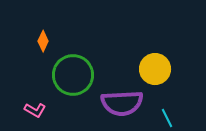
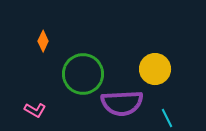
green circle: moved 10 px right, 1 px up
